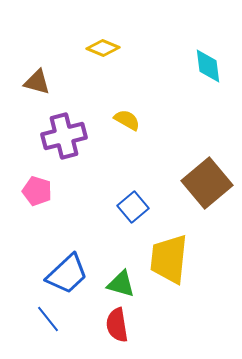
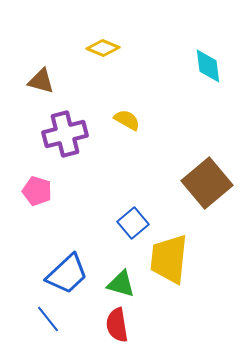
brown triangle: moved 4 px right, 1 px up
purple cross: moved 1 px right, 2 px up
blue square: moved 16 px down
